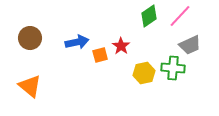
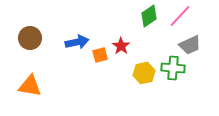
orange triangle: rotated 30 degrees counterclockwise
